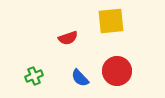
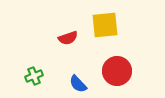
yellow square: moved 6 px left, 4 px down
blue semicircle: moved 2 px left, 6 px down
